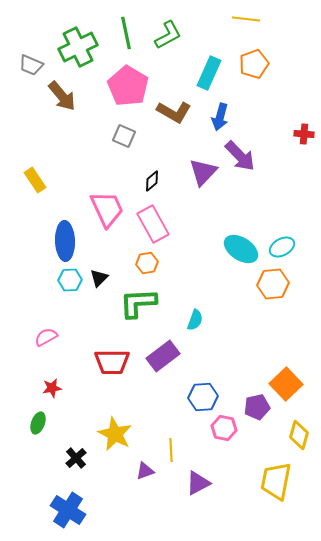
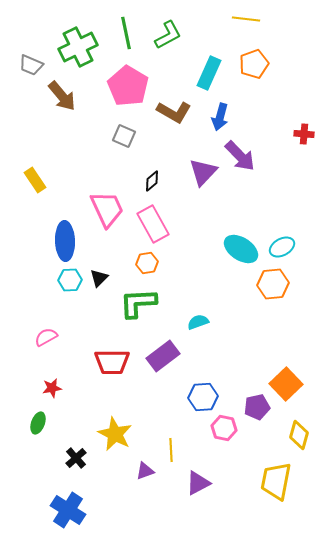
cyan semicircle at (195, 320): moved 3 px right, 2 px down; rotated 130 degrees counterclockwise
